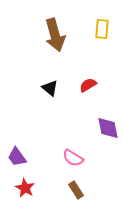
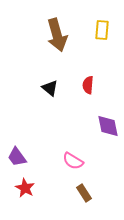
yellow rectangle: moved 1 px down
brown arrow: moved 2 px right
red semicircle: rotated 54 degrees counterclockwise
purple diamond: moved 2 px up
pink semicircle: moved 3 px down
brown rectangle: moved 8 px right, 3 px down
